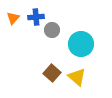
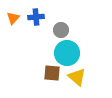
gray circle: moved 9 px right
cyan circle: moved 14 px left, 9 px down
brown square: rotated 36 degrees counterclockwise
